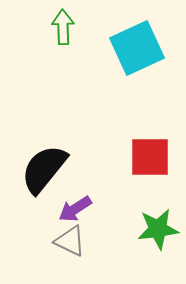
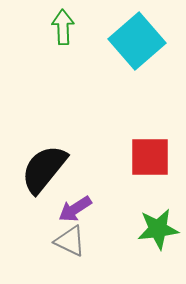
cyan square: moved 7 px up; rotated 16 degrees counterclockwise
